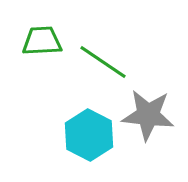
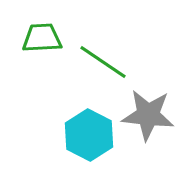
green trapezoid: moved 3 px up
